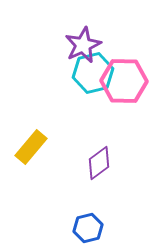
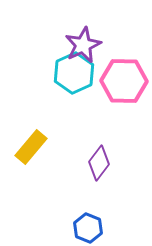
cyan hexagon: moved 19 px left; rotated 12 degrees counterclockwise
purple diamond: rotated 16 degrees counterclockwise
blue hexagon: rotated 24 degrees counterclockwise
